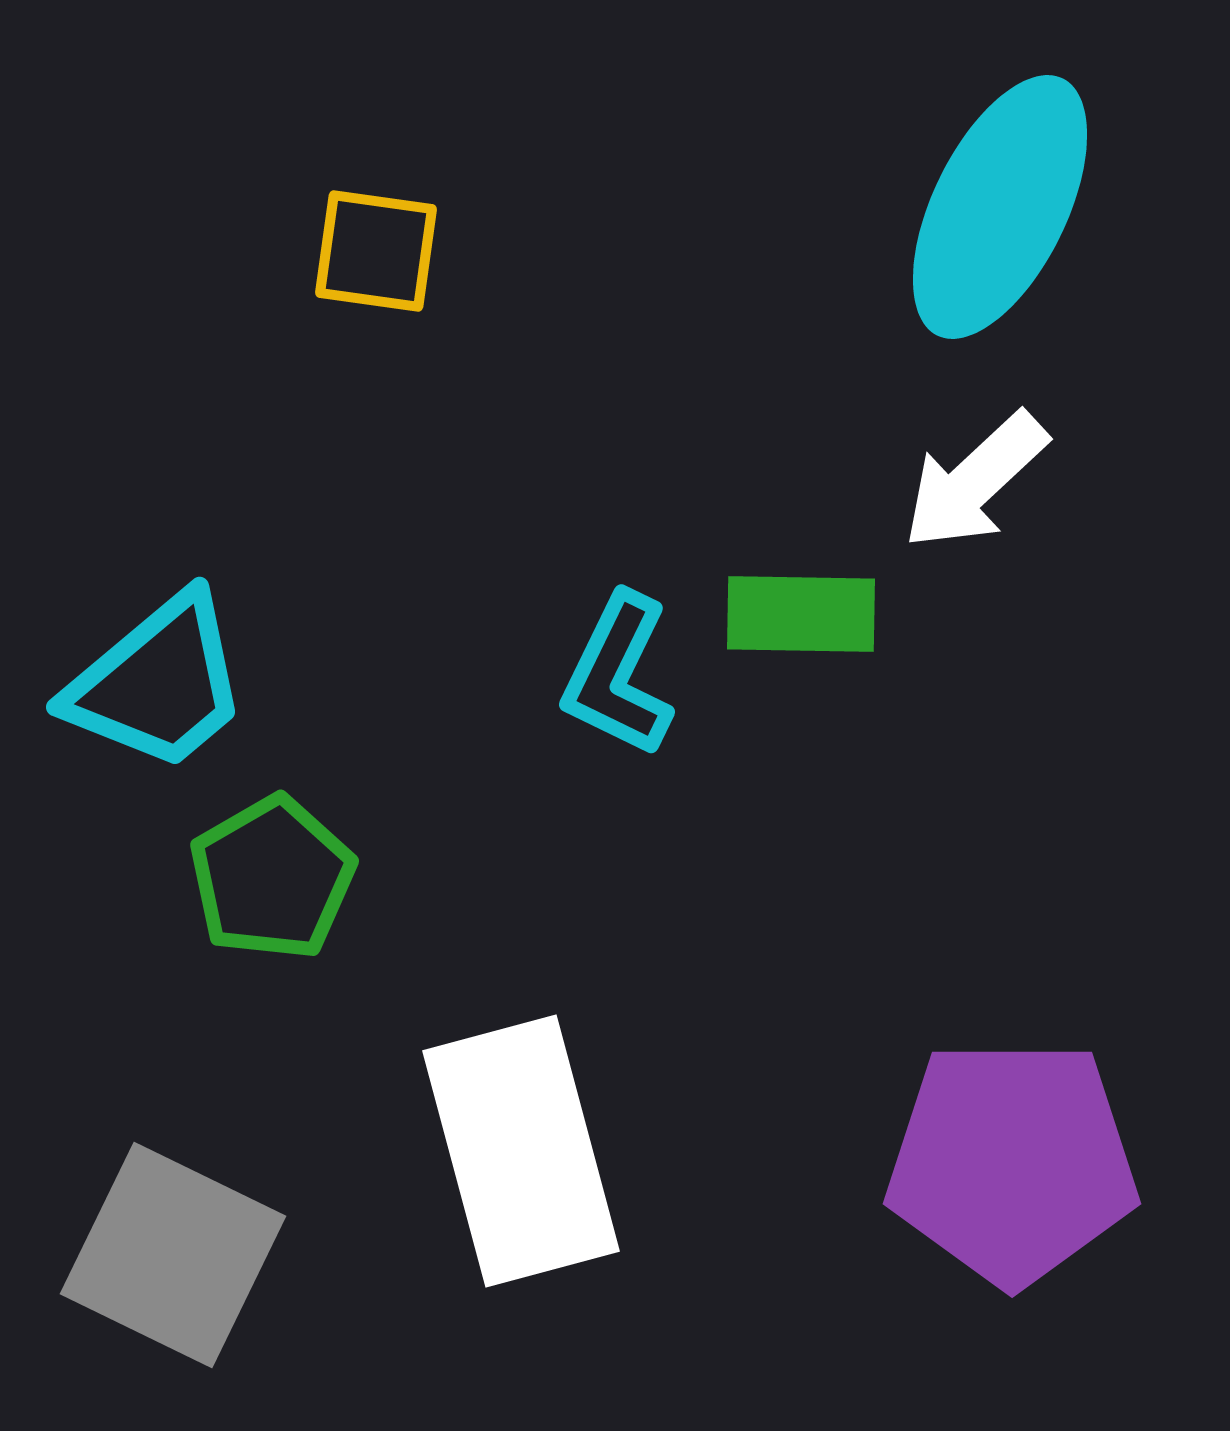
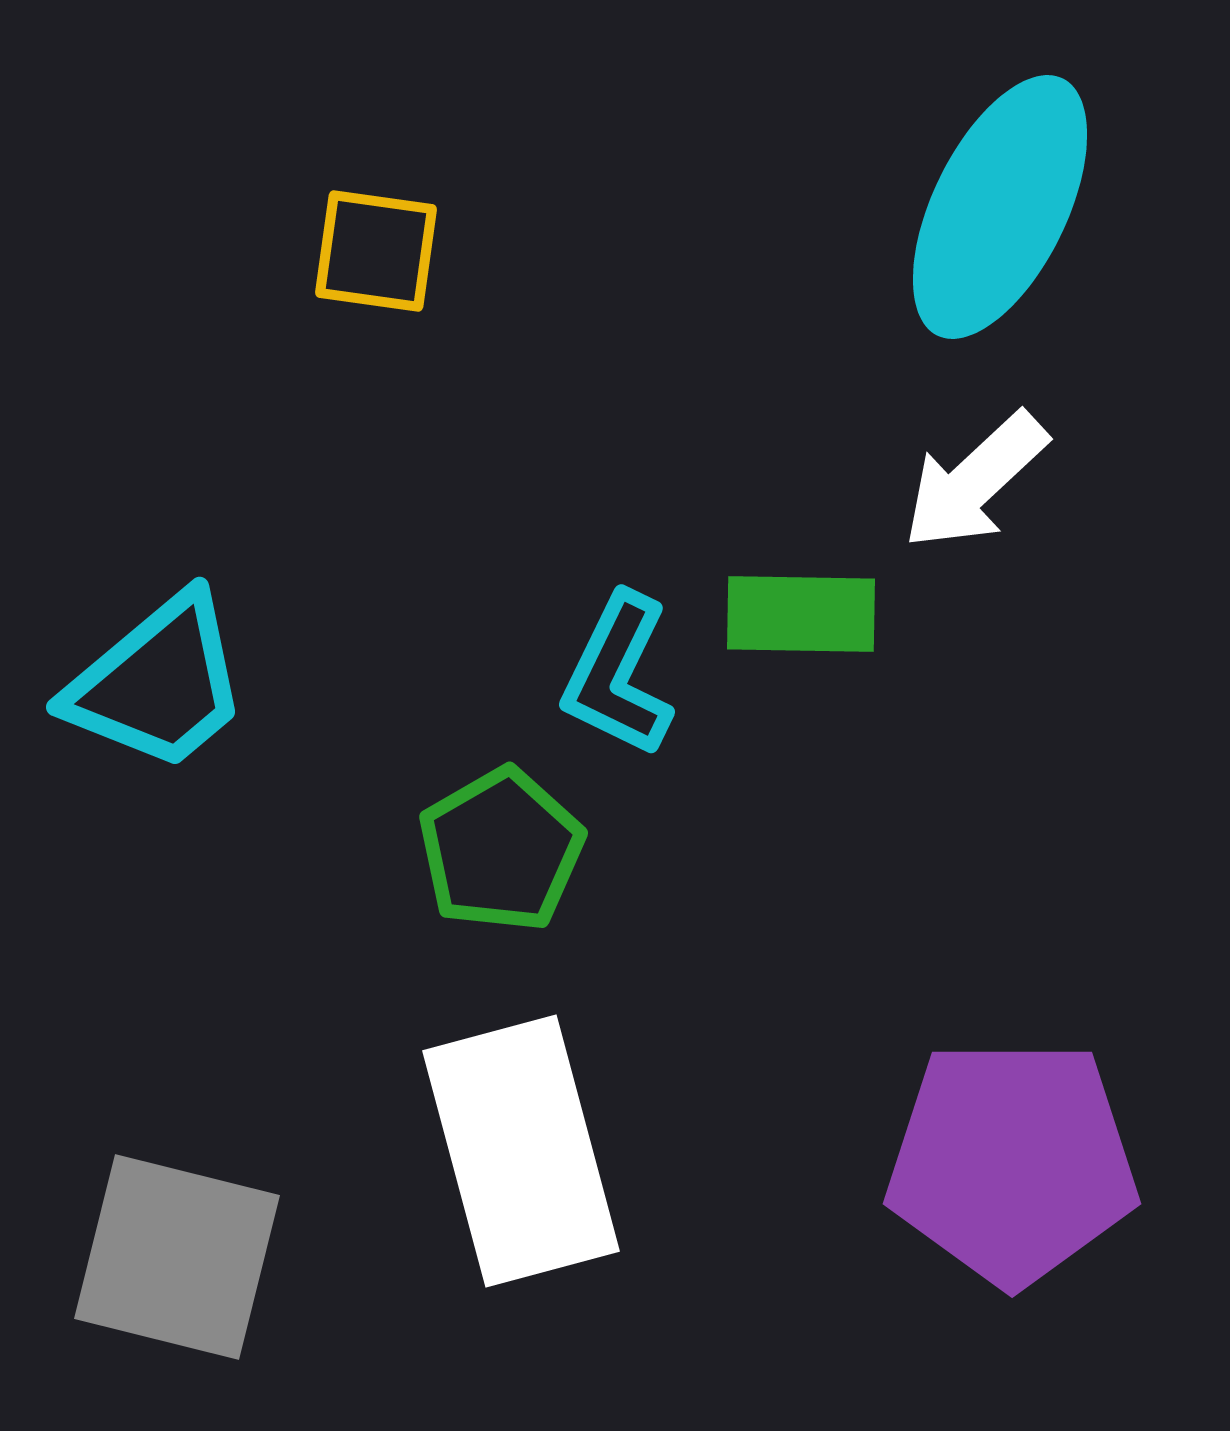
green pentagon: moved 229 px right, 28 px up
gray square: moved 4 px right, 2 px down; rotated 12 degrees counterclockwise
